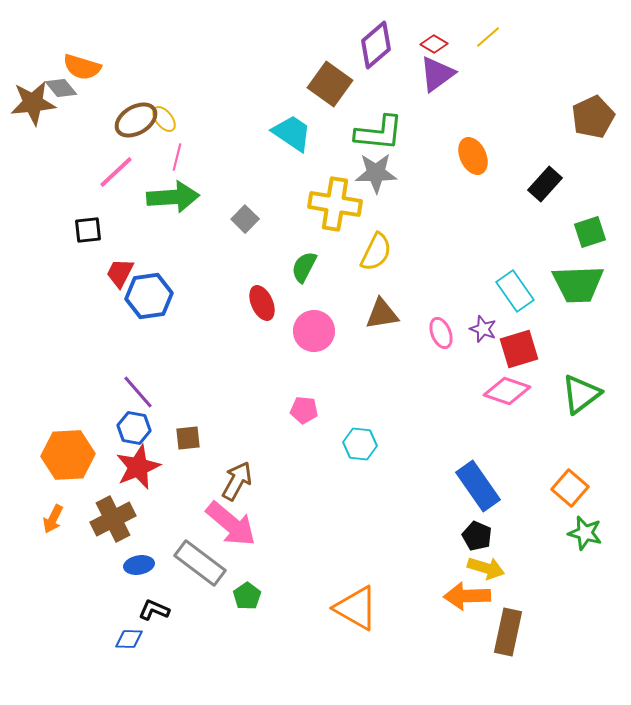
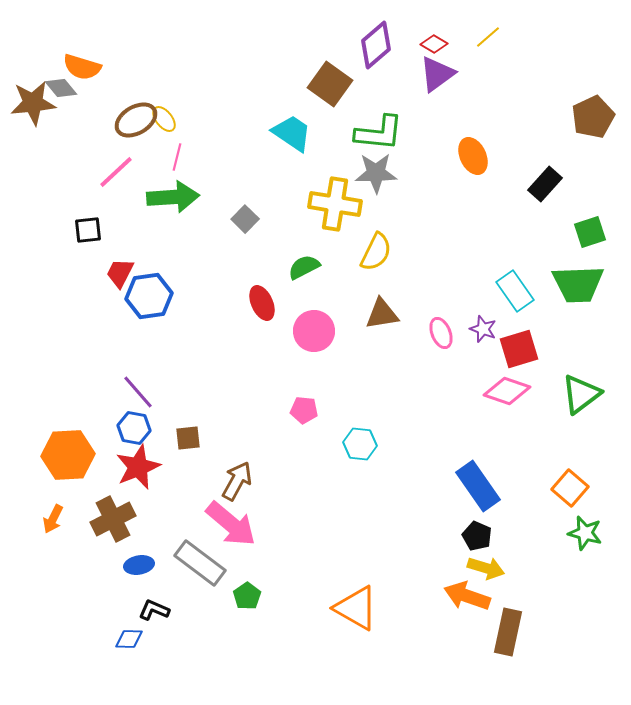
green semicircle at (304, 267): rotated 36 degrees clockwise
orange arrow at (467, 596): rotated 21 degrees clockwise
